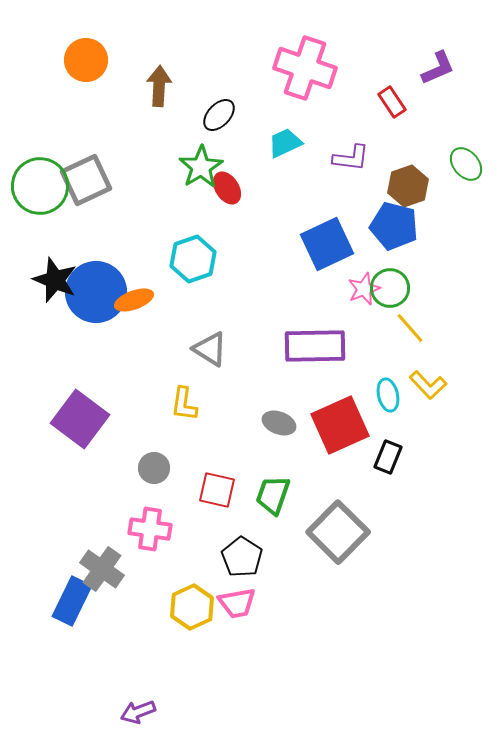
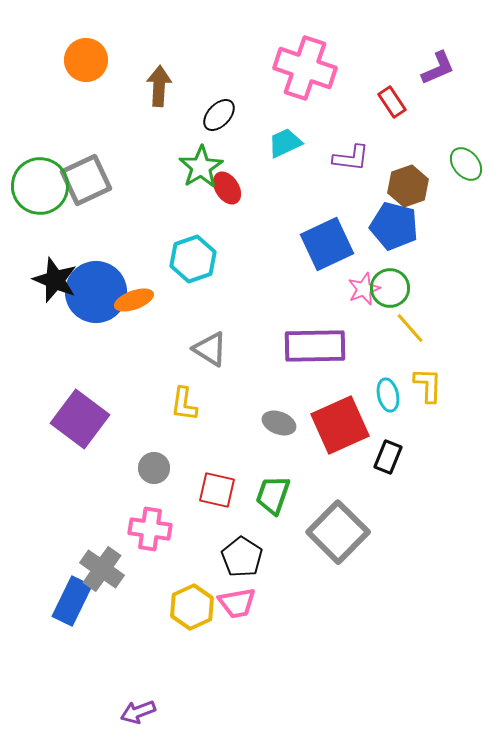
yellow L-shape at (428, 385): rotated 135 degrees counterclockwise
